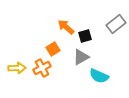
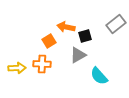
orange arrow: rotated 30 degrees counterclockwise
orange square: moved 4 px left, 8 px up
gray triangle: moved 3 px left, 2 px up
orange cross: moved 4 px up; rotated 30 degrees clockwise
cyan semicircle: rotated 24 degrees clockwise
